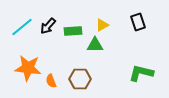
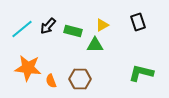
cyan line: moved 2 px down
green rectangle: rotated 18 degrees clockwise
